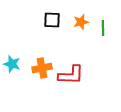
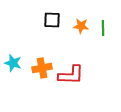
orange star: moved 4 px down; rotated 21 degrees clockwise
cyan star: moved 1 px right, 1 px up
